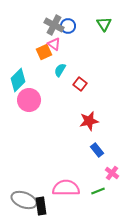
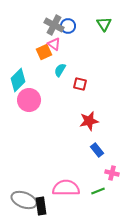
red square: rotated 24 degrees counterclockwise
pink cross: rotated 24 degrees counterclockwise
